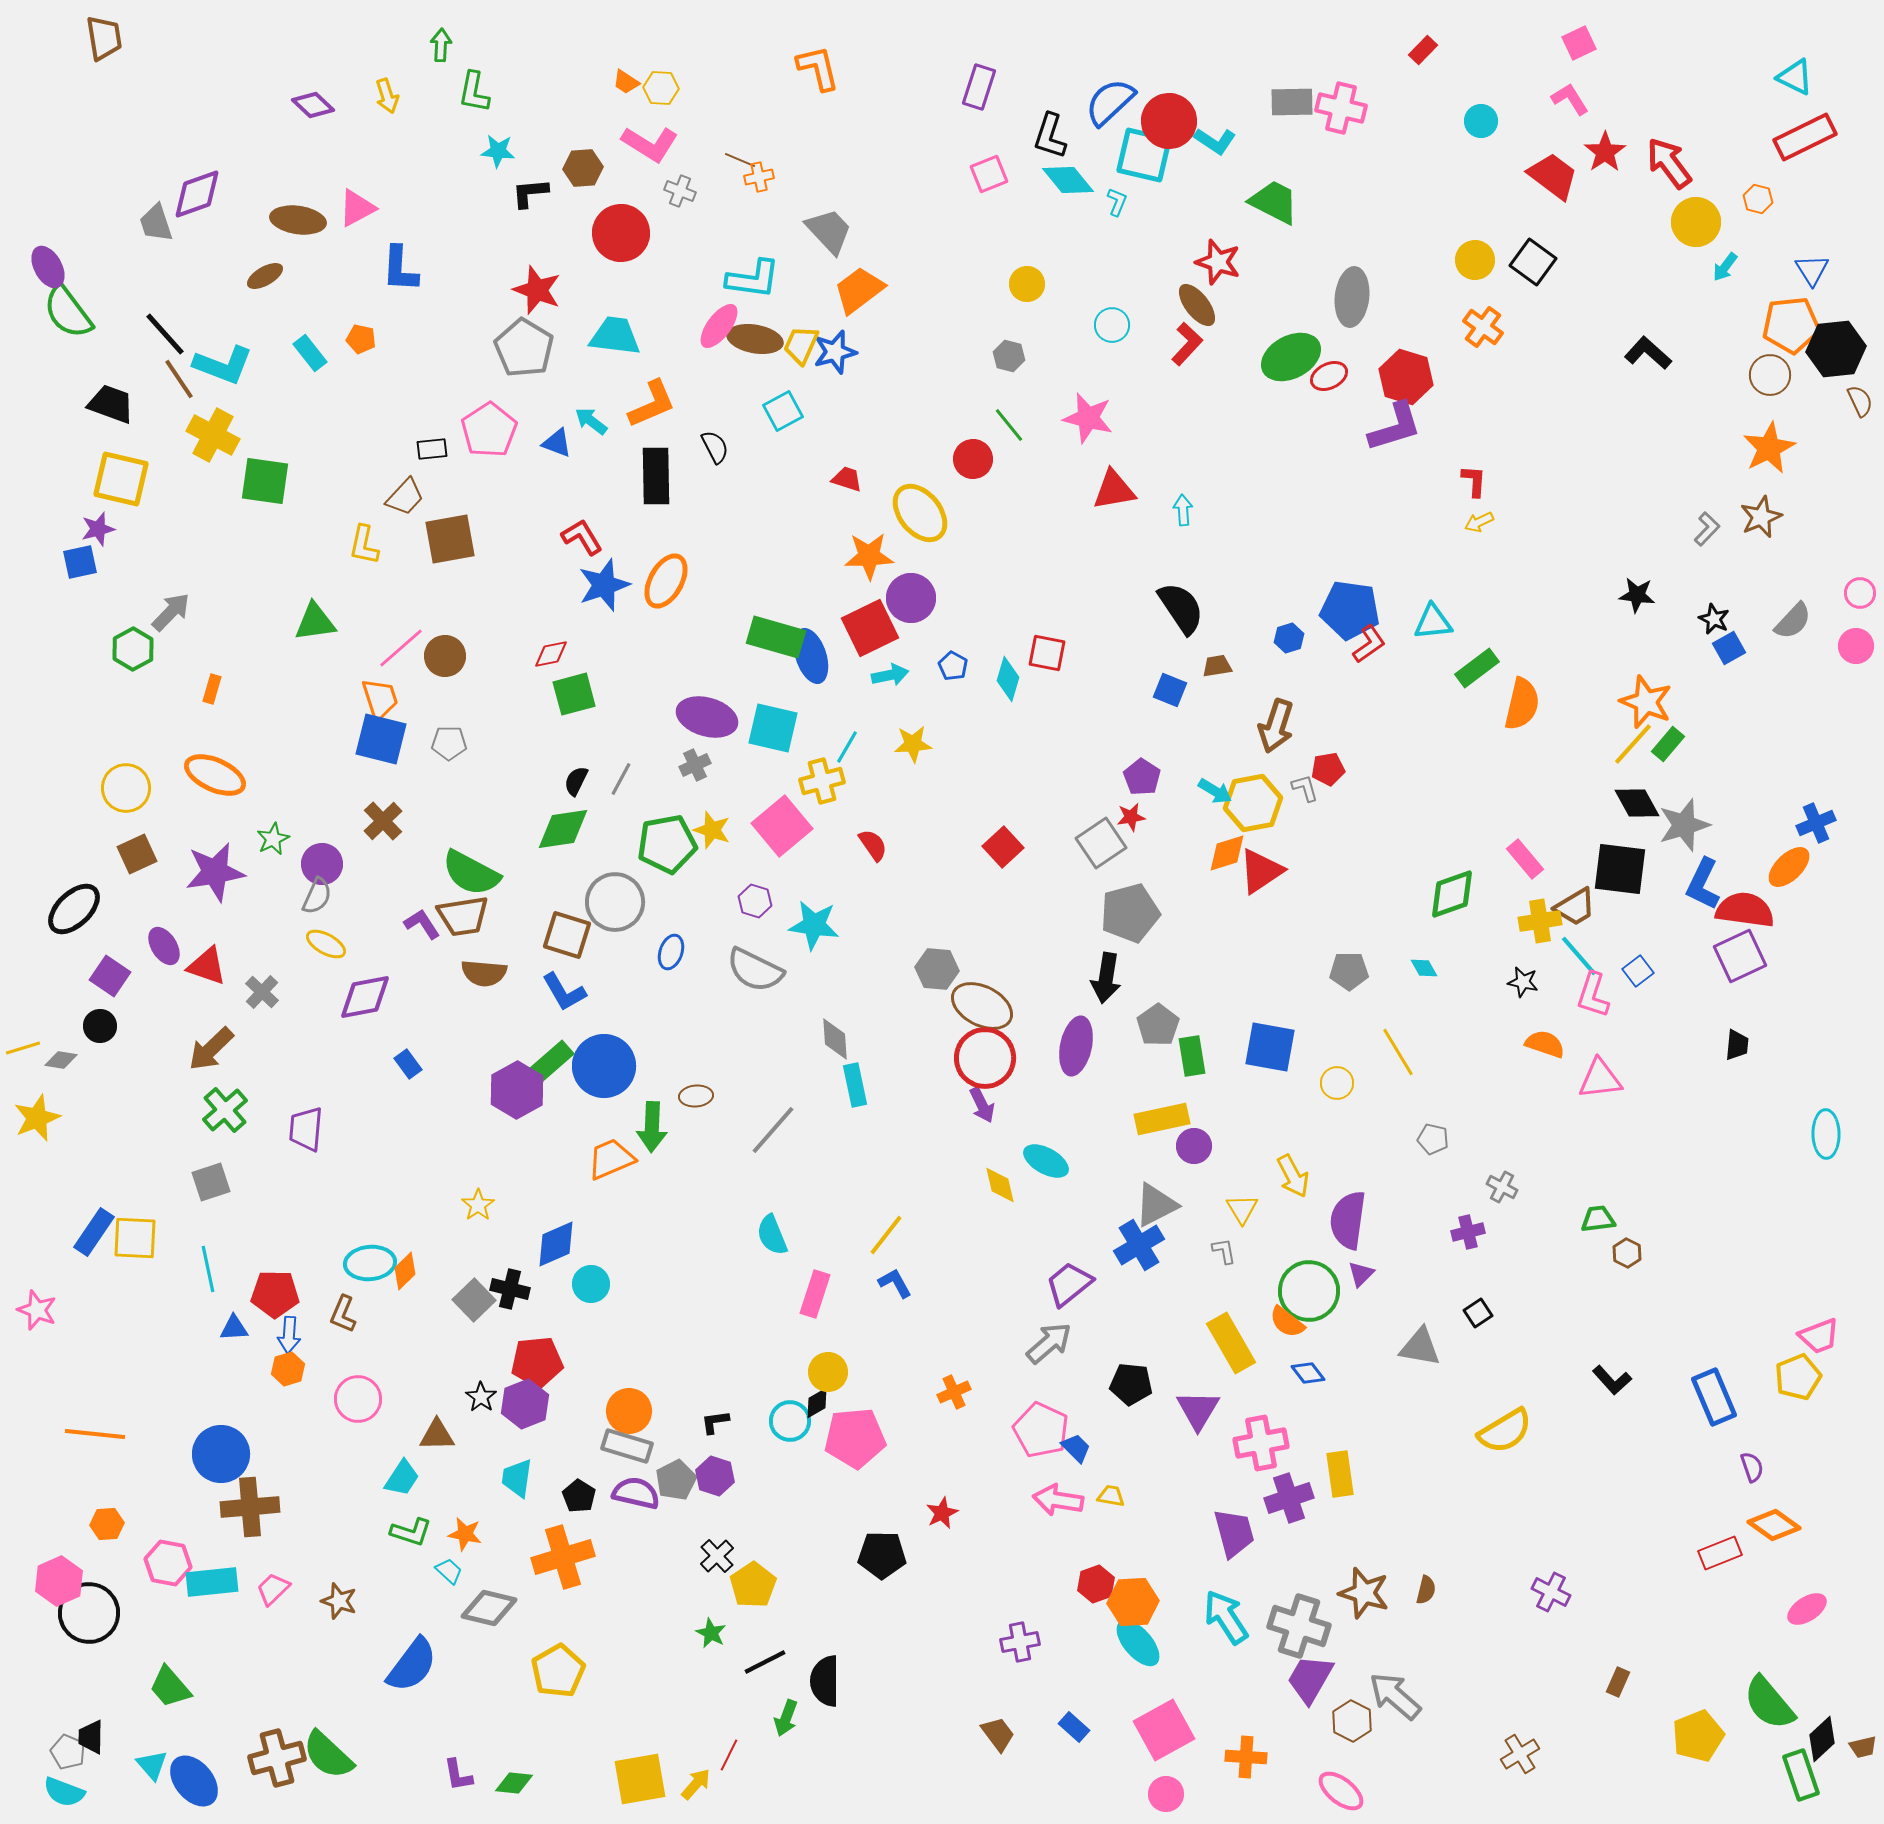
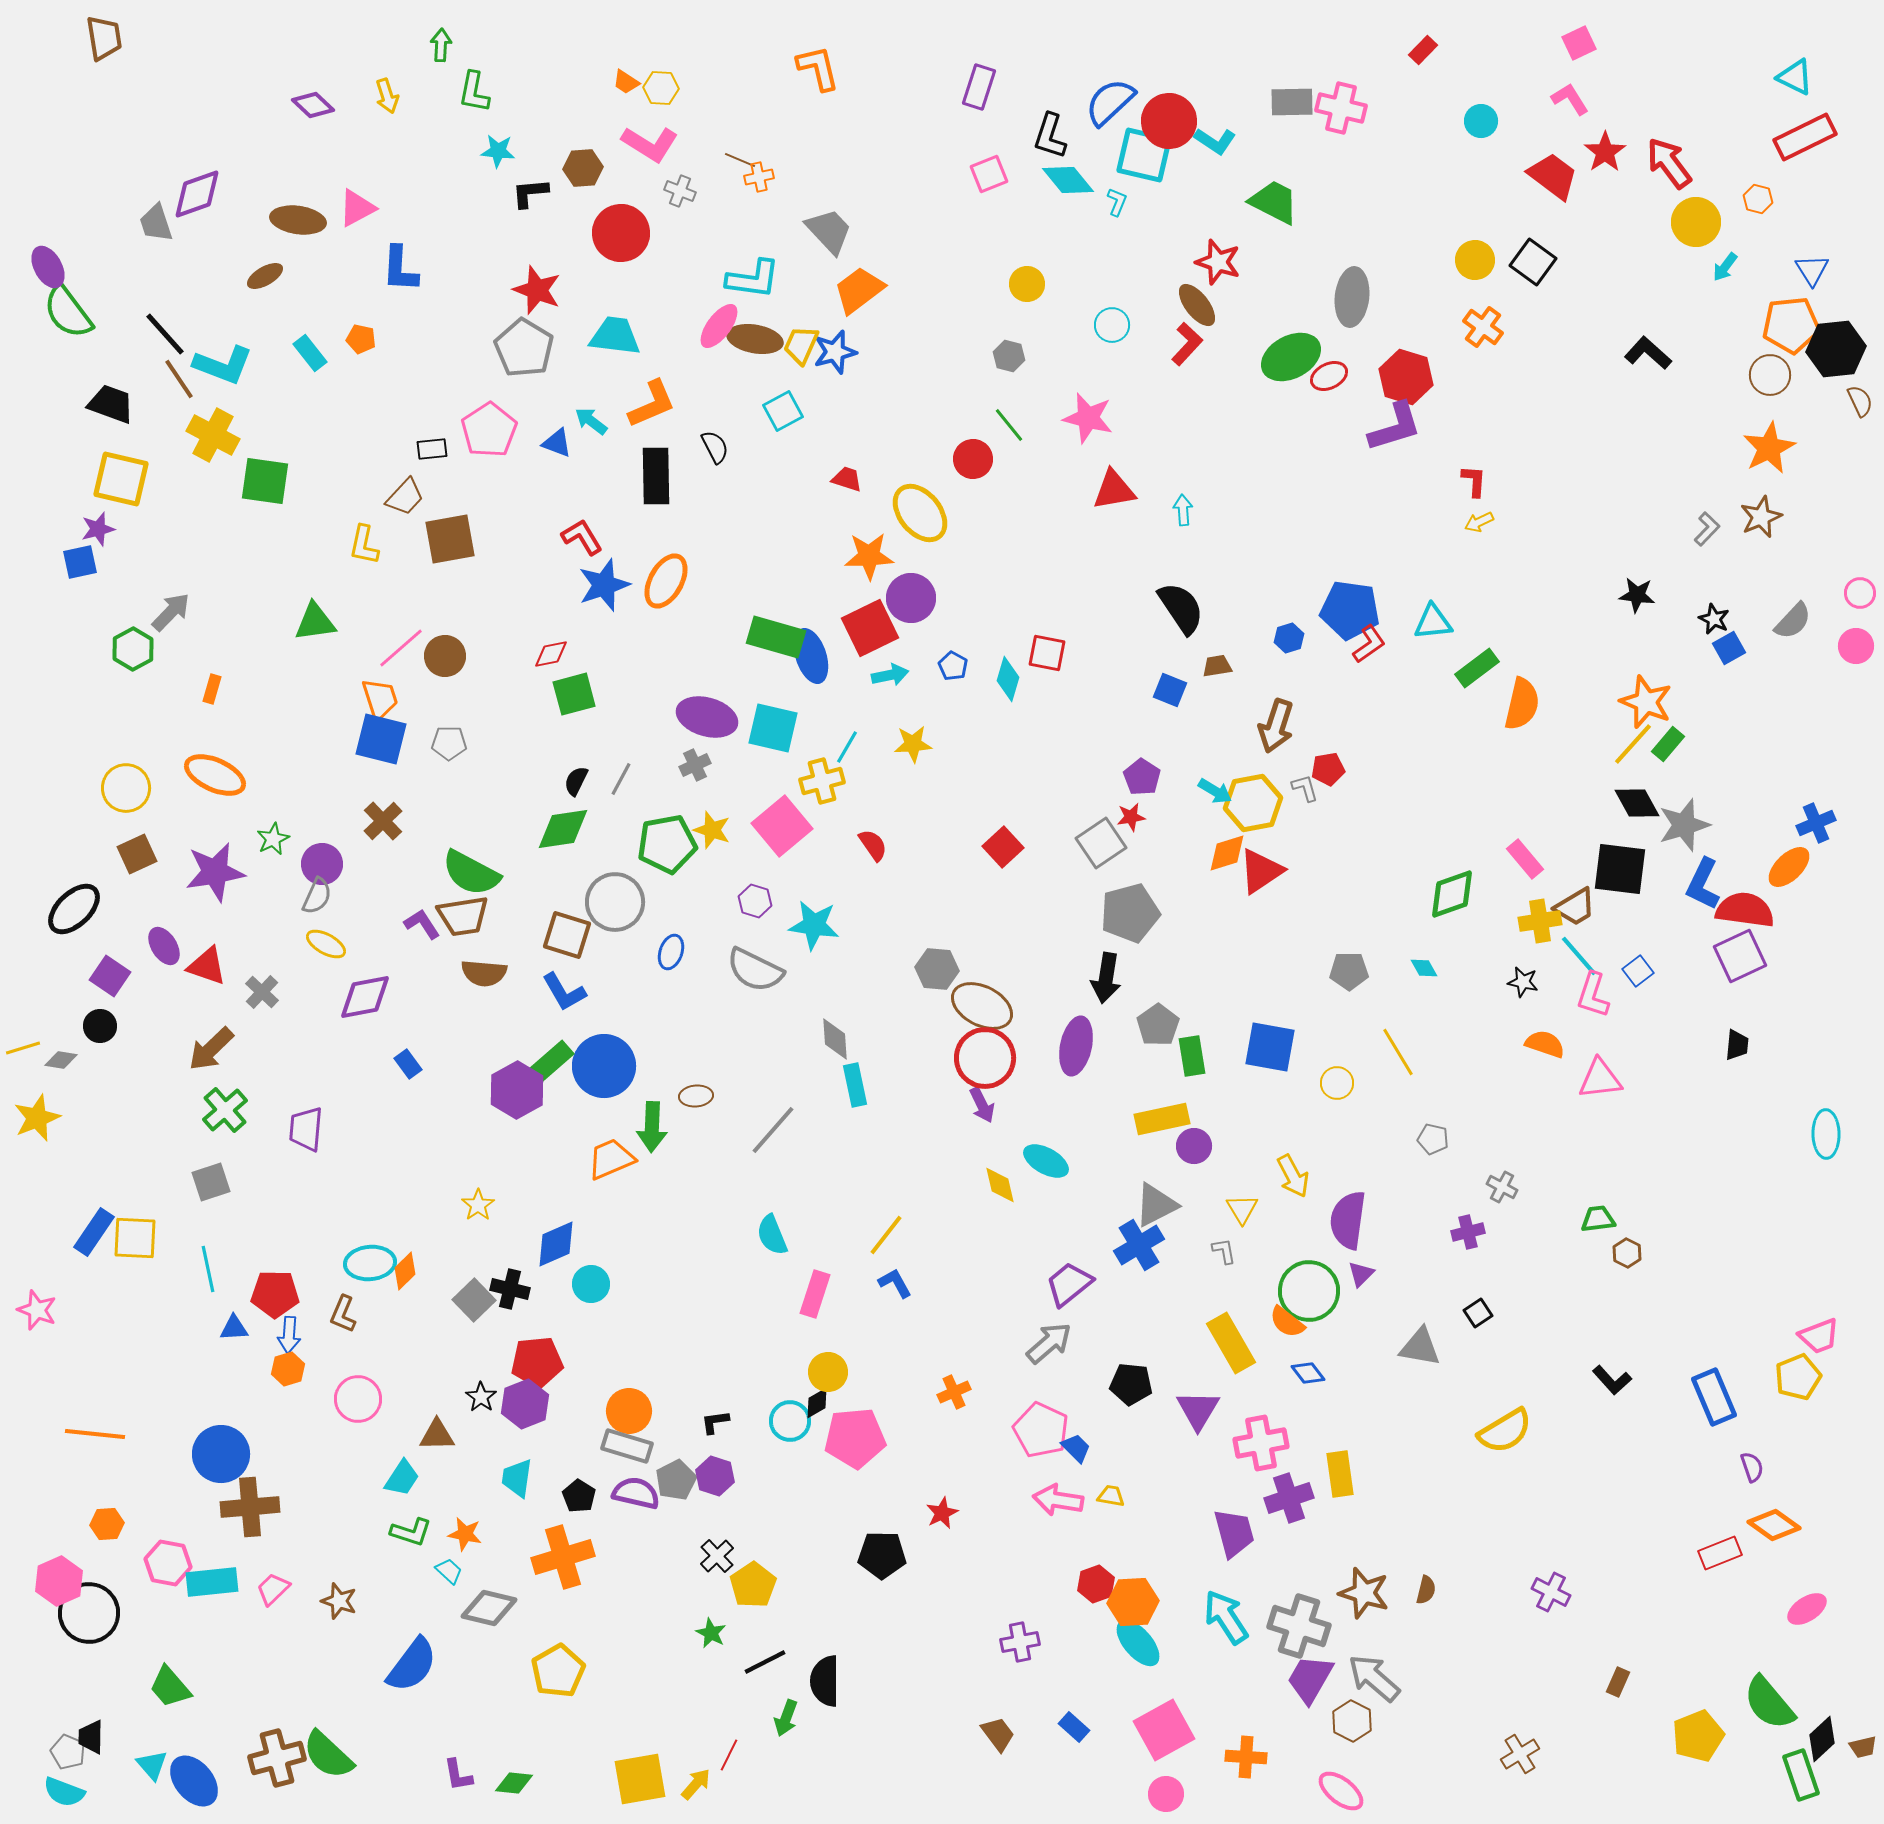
gray arrow at (1395, 1696): moved 21 px left, 18 px up
